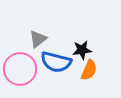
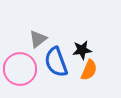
blue semicircle: rotated 56 degrees clockwise
